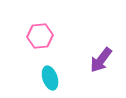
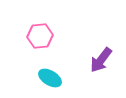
cyan ellipse: rotated 40 degrees counterclockwise
